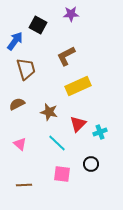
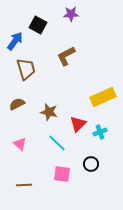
yellow rectangle: moved 25 px right, 11 px down
